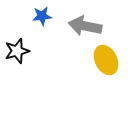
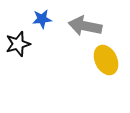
blue star: moved 3 px down
black star: moved 1 px right, 7 px up
